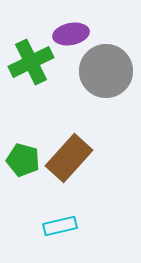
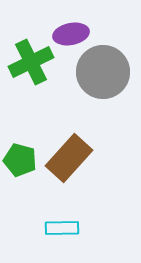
gray circle: moved 3 px left, 1 px down
green pentagon: moved 3 px left
cyan rectangle: moved 2 px right, 2 px down; rotated 12 degrees clockwise
